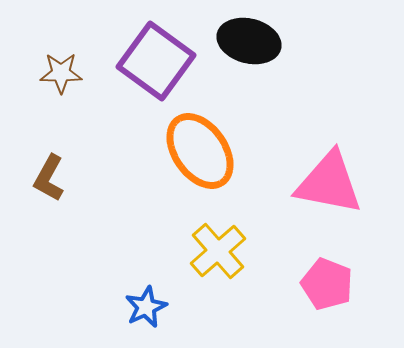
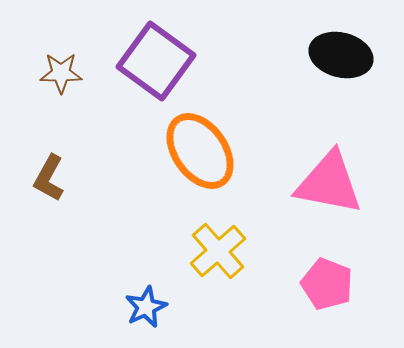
black ellipse: moved 92 px right, 14 px down
